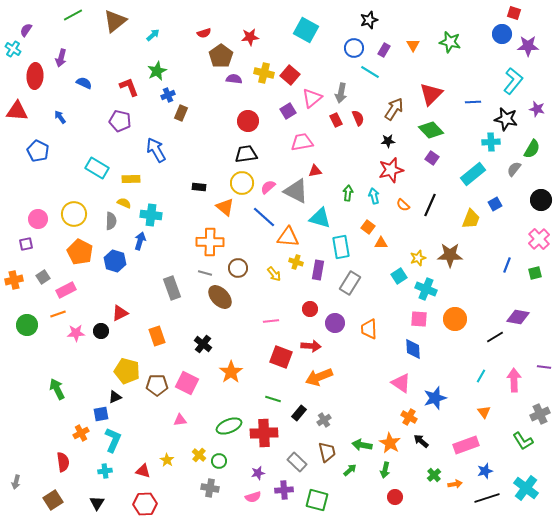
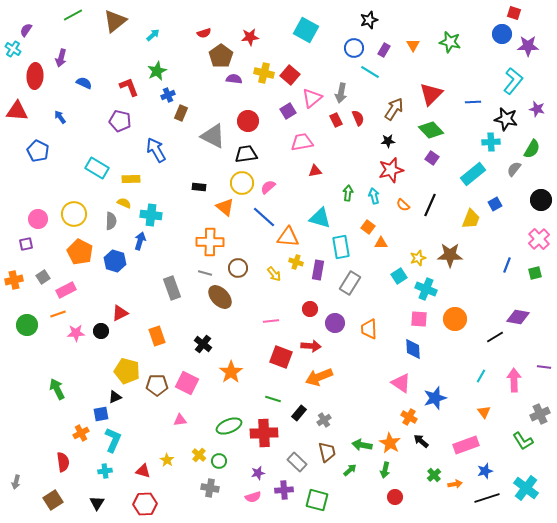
gray triangle at (296, 191): moved 83 px left, 55 px up
